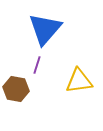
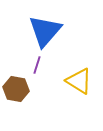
blue triangle: moved 2 px down
yellow triangle: rotated 40 degrees clockwise
